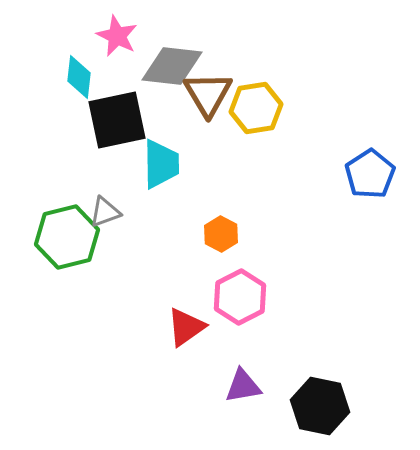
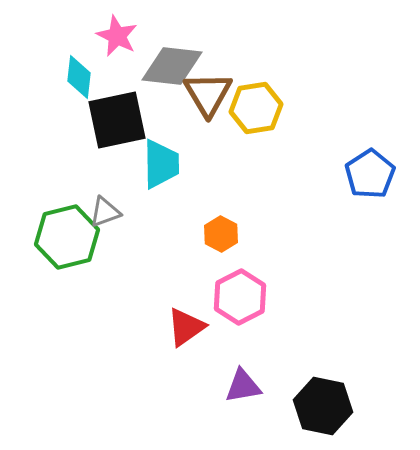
black hexagon: moved 3 px right
